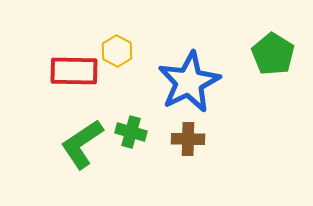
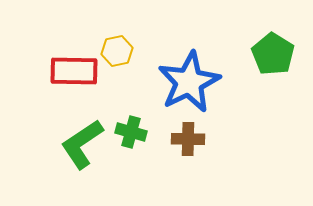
yellow hexagon: rotated 20 degrees clockwise
